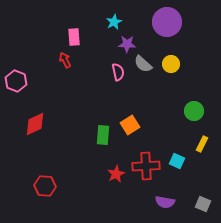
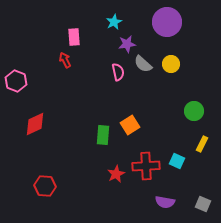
purple star: rotated 12 degrees counterclockwise
